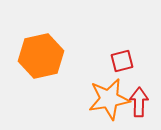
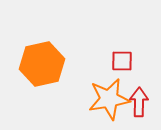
orange hexagon: moved 1 px right, 8 px down
red square: rotated 15 degrees clockwise
